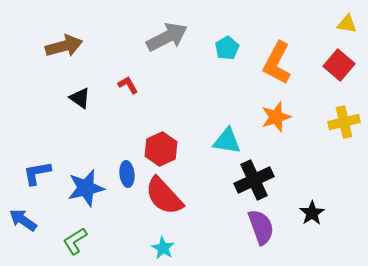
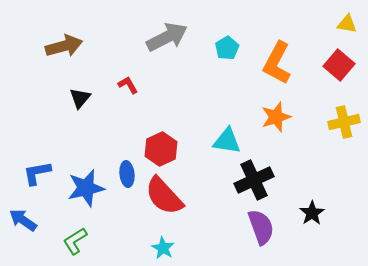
black triangle: rotated 35 degrees clockwise
